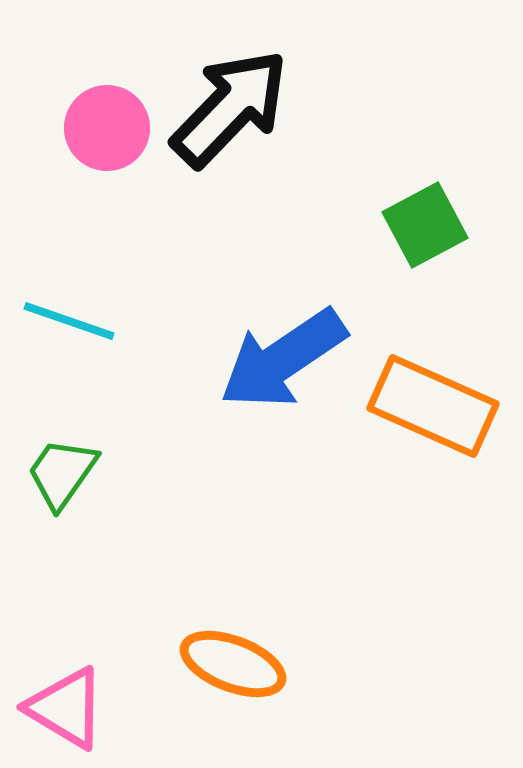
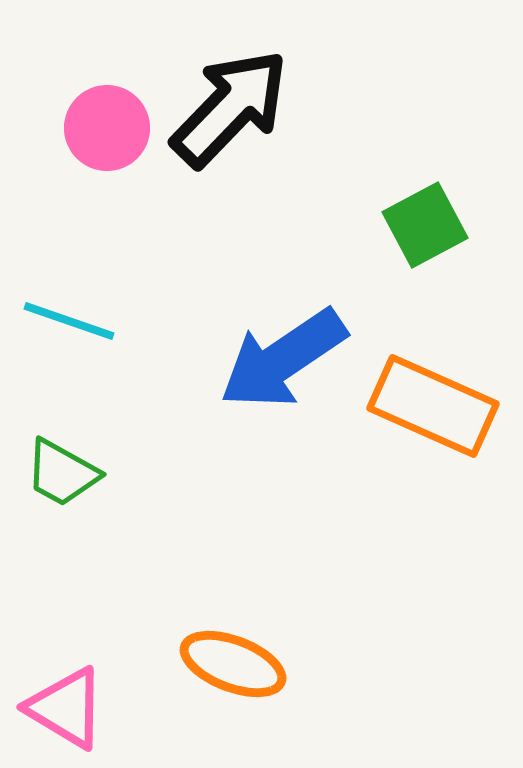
green trapezoid: rotated 96 degrees counterclockwise
